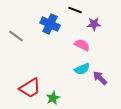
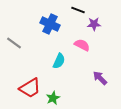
black line: moved 3 px right
gray line: moved 2 px left, 7 px down
cyan semicircle: moved 23 px left, 8 px up; rotated 42 degrees counterclockwise
